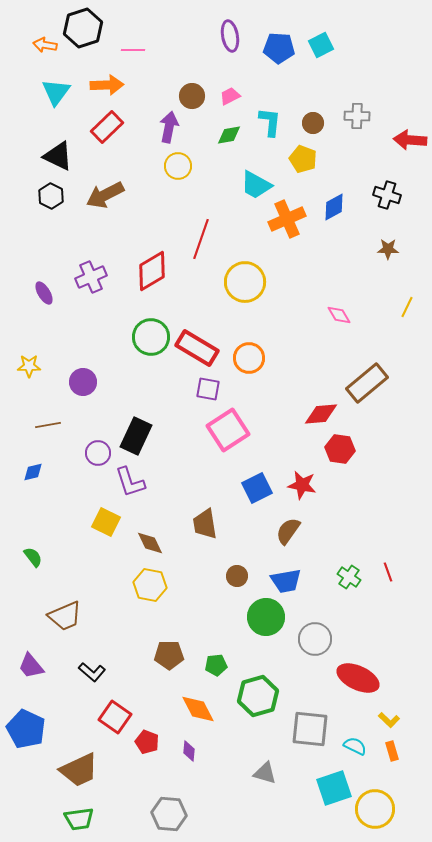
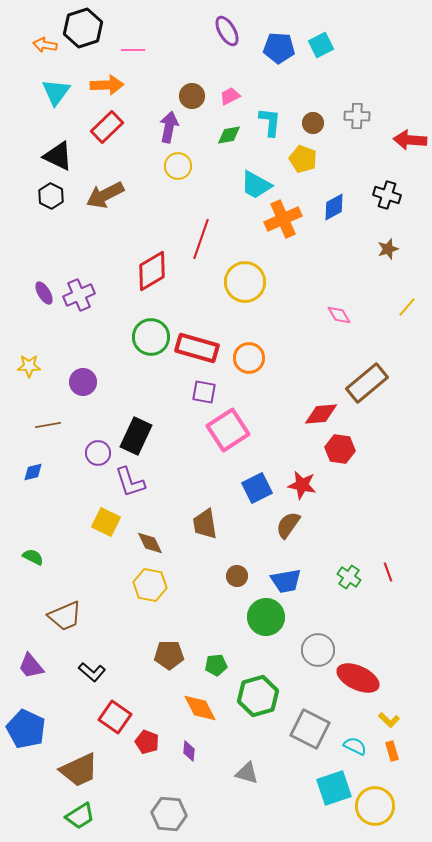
purple ellipse at (230, 36): moved 3 px left, 5 px up; rotated 20 degrees counterclockwise
orange cross at (287, 219): moved 4 px left
brown star at (388, 249): rotated 20 degrees counterclockwise
purple cross at (91, 277): moved 12 px left, 18 px down
yellow line at (407, 307): rotated 15 degrees clockwise
red rectangle at (197, 348): rotated 15 degrees counterclockwise
purple square at (208, 389): moved 4 px left, 3 px down
brown semicircle at (288, 531): moved 6 px up
green semicircle at (33, 557): rotated 25 degrees counterclockwise
gray circle at (315, 639): moved 3 px right, 11 px down
orange diamond at (198, 709): moved 2 px right, 1 px up
gray square at (310, 729): rotated 21 degrees clockwise
gray triangle at (265, 773): moved 18 px left
yellow circle at (375, 809): moved 3 px up
green trapezoid at (79, 819): moved 1 px right, 3 px up; rotated 24 degrees counterclockwise
